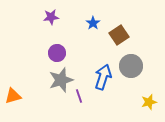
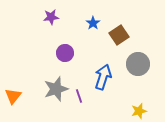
purple circle: moved 8 px right
gray circle: moved 7 px right, 2 px up
gray star: moved 5 px left, 9 px down
orange triangle: rotated 36 degrees counterclockwise
yellow star: moved 10 px left, 9 px down
